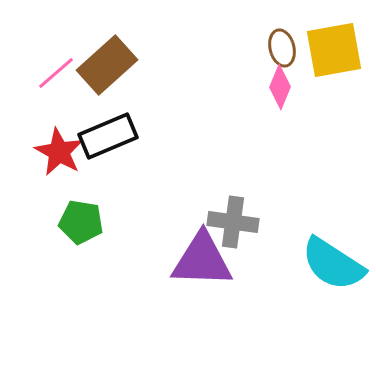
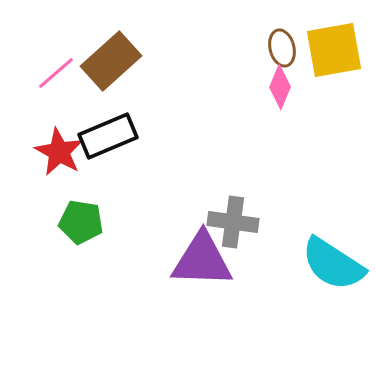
brown rectangle: moved 4 px right, 4 px up
